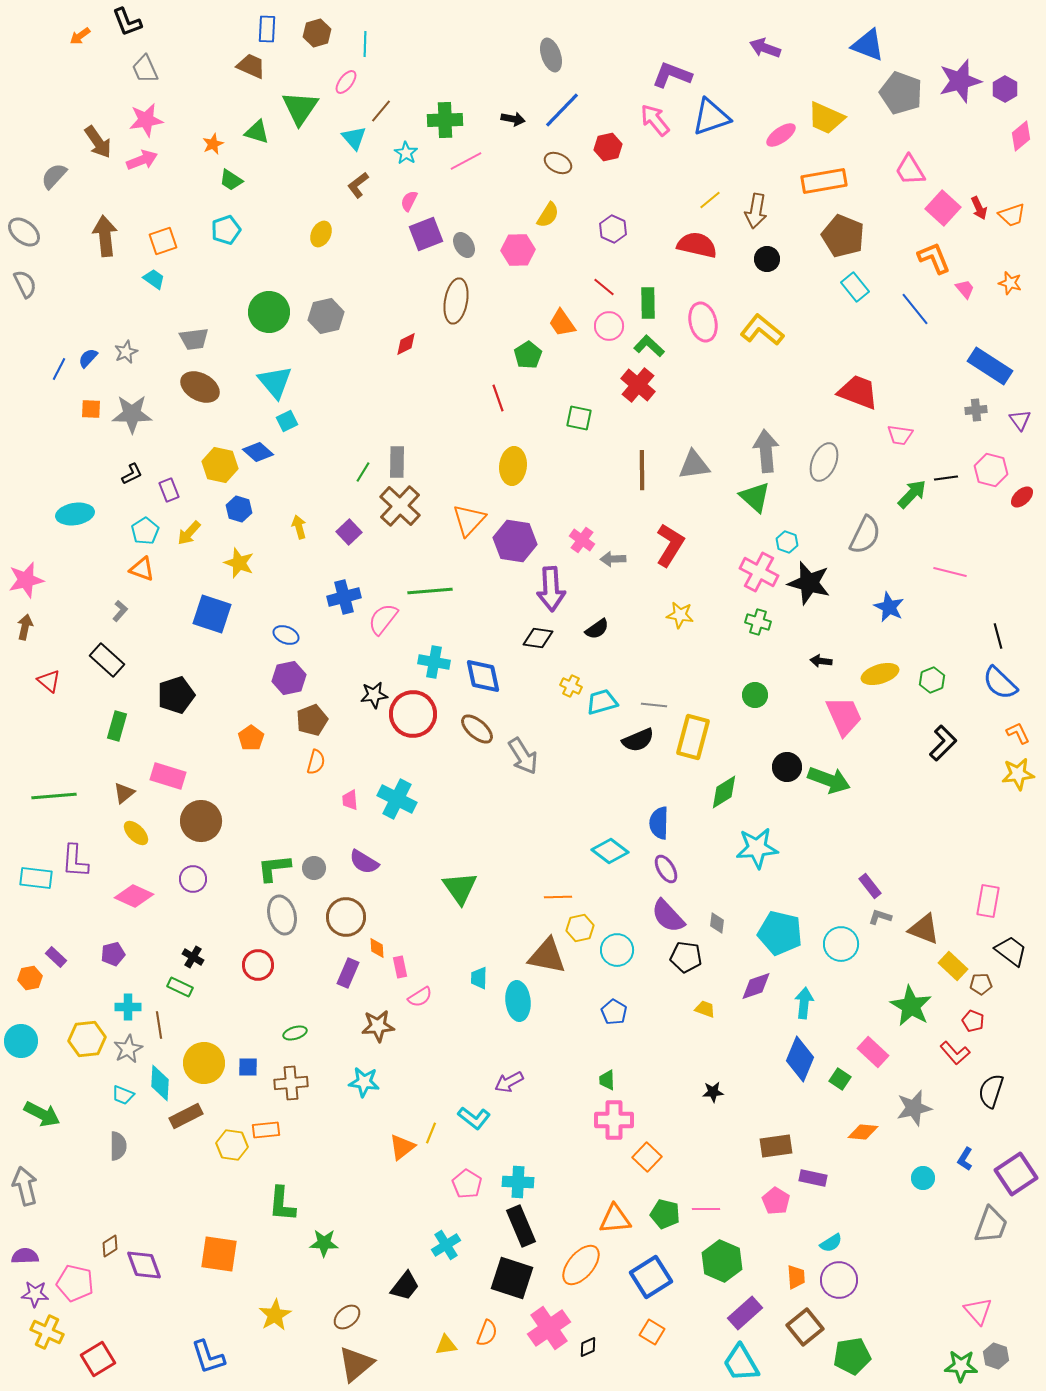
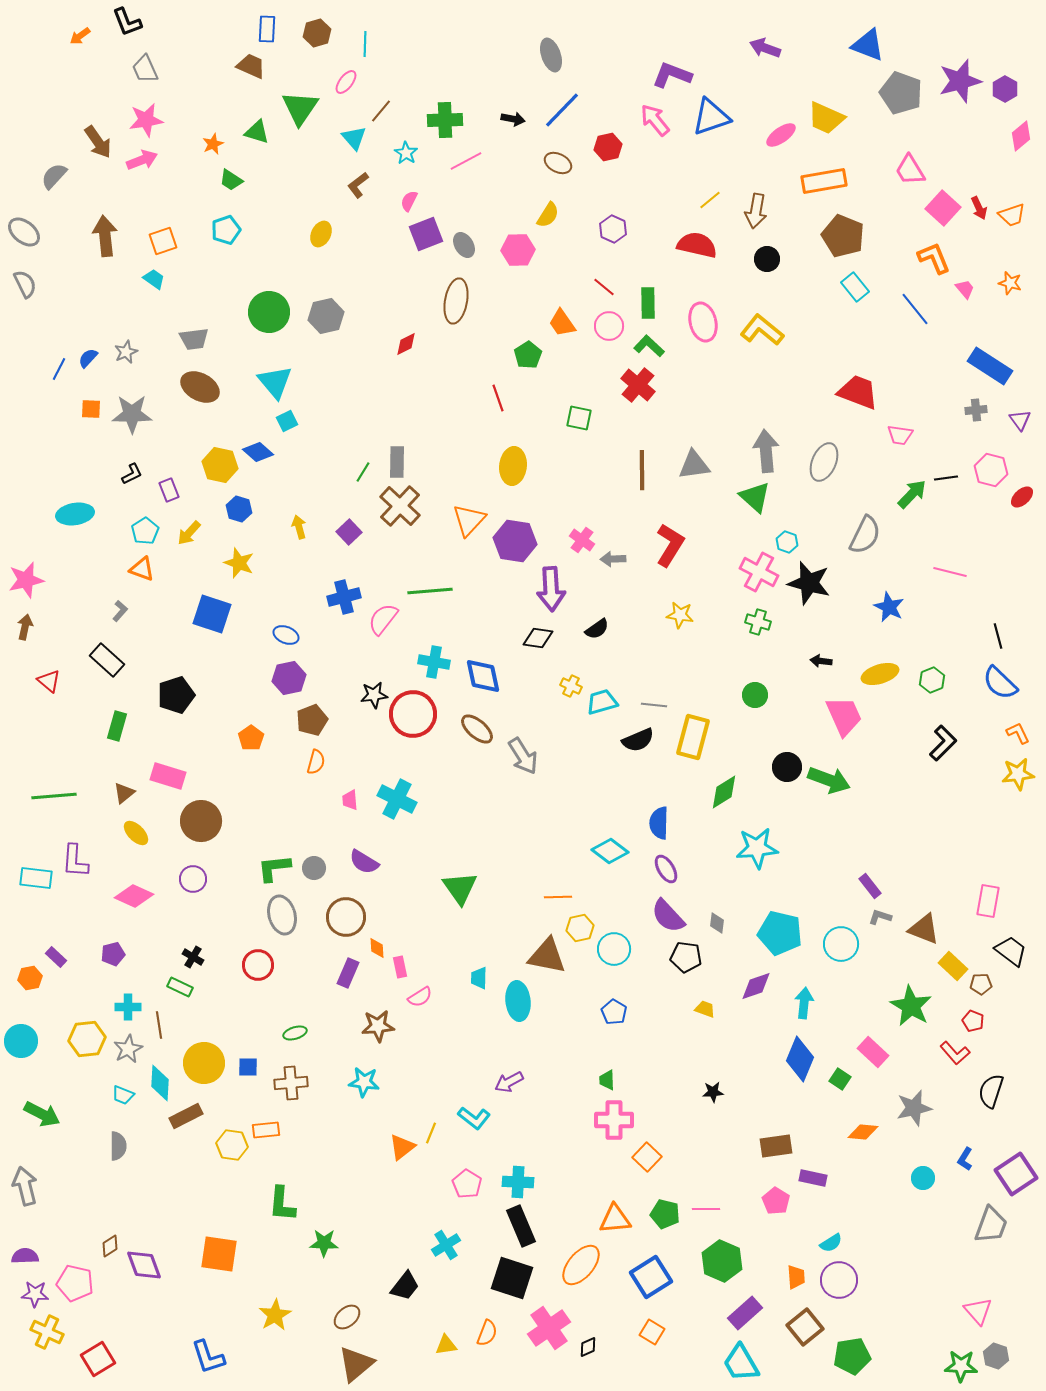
cyan circle at (617, 950): moved 3 px left, 1 px up
